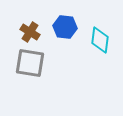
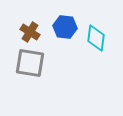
cyan diamond: moved 4 px left, 2 px up
